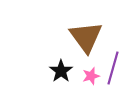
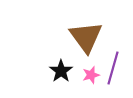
pink star: moved 1 px up
